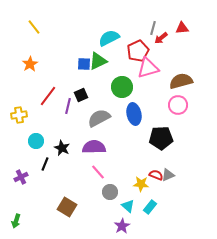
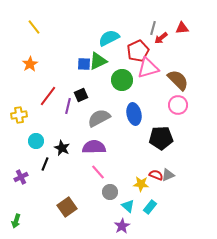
brown semicircle: moved 3 px left, 1 px up; rotated 60 degrees clockwise
green circle: moved 7 px up
brown square: rotated 24 degrees clockwise
